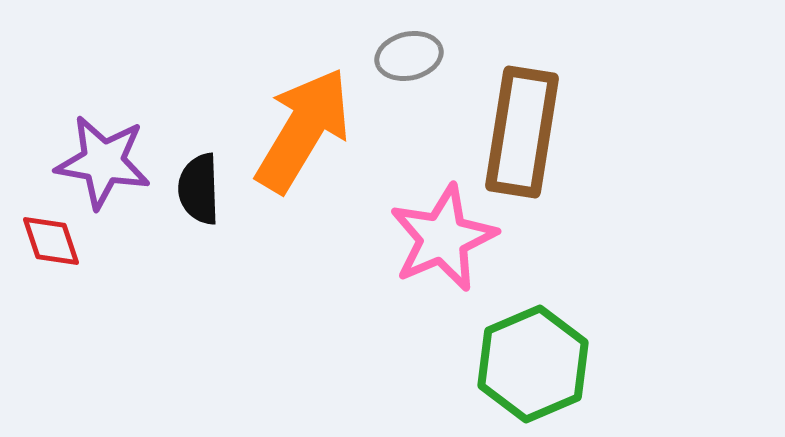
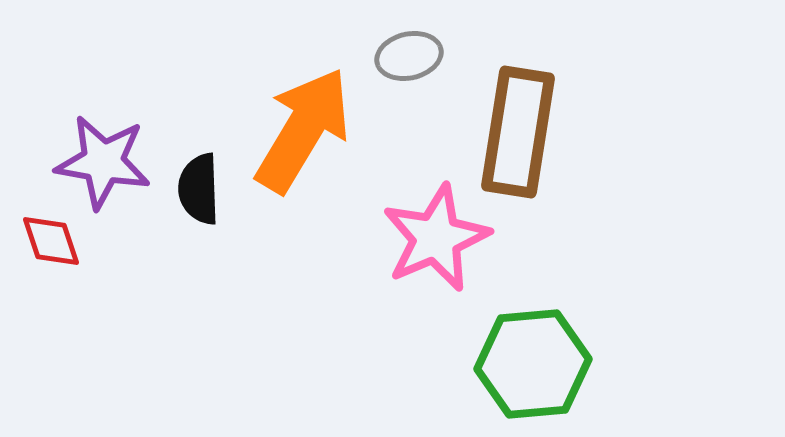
brown rectangle: moved 4 px left
pink star: moved 7 px left
green hexagon: rotated 18 degrees clockwise
